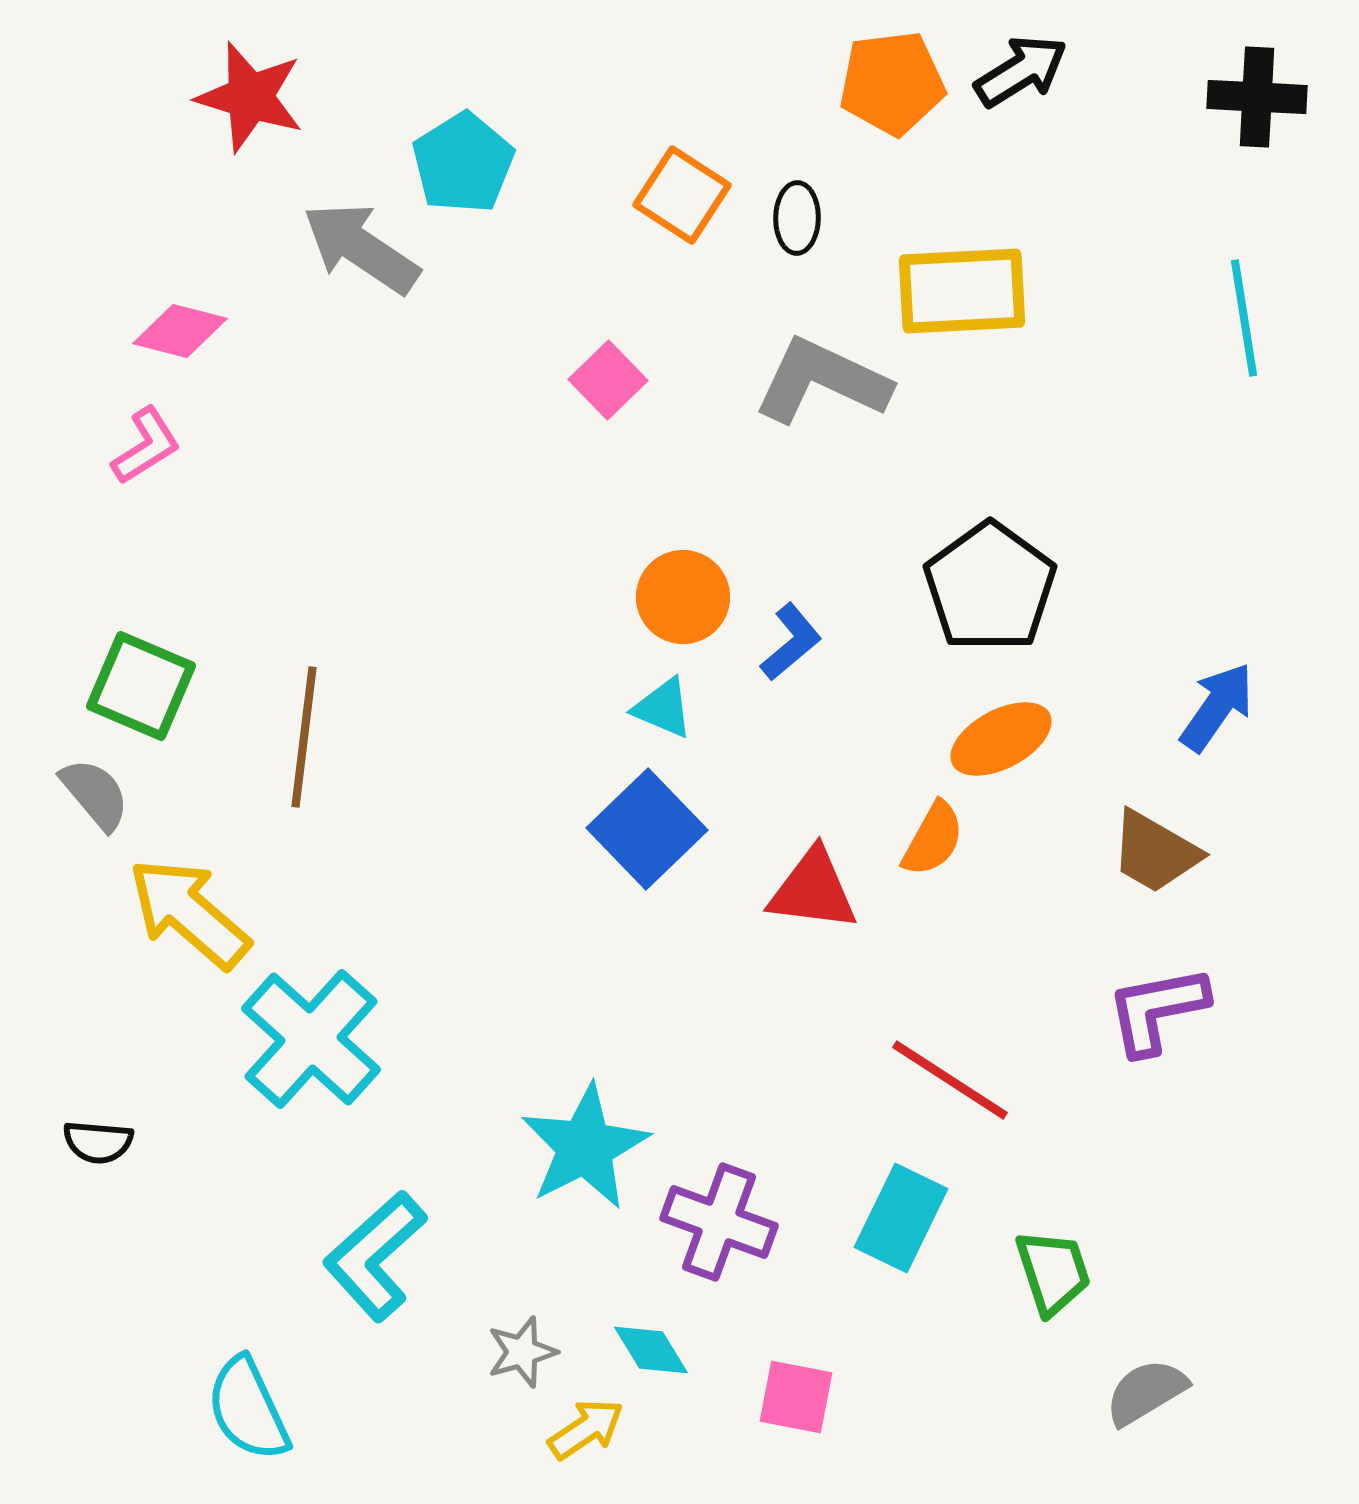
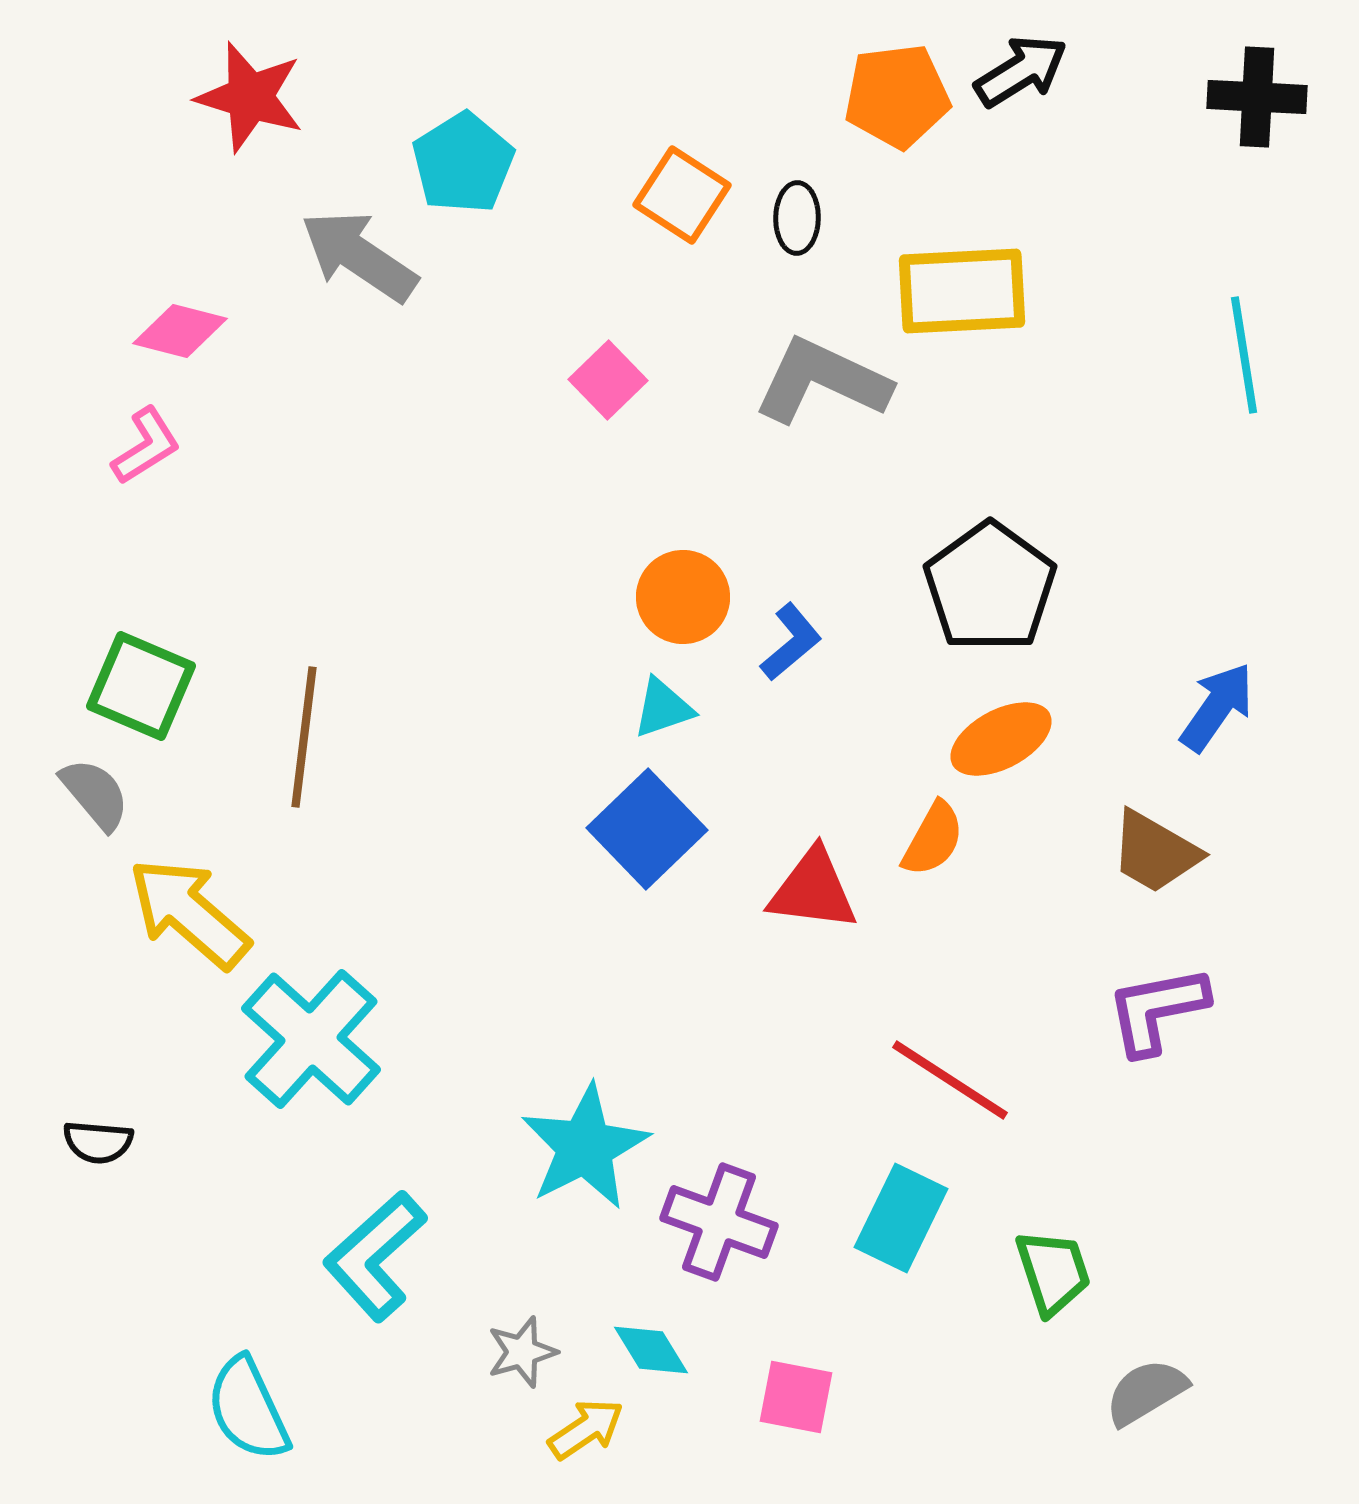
orange pentagon at (892, 83): moved 5 px right, 13 px down
gray arrow at (361, 248): moved 2 px left, 8 px down
cyan line at (1244, 318): moved 37 px down
cyan triangle at (663, 708): rotated 42 degrees counterclockwise
